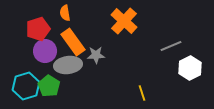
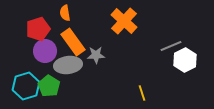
white hexagon: moved 5 px left, 8 px up
